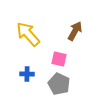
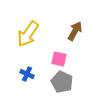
yellow arrow: rotated 104 degrees counterclockwise
blue cross: rotated 24 degrees clockwise
gray pentagon: moved 3 px right, 2 px up
